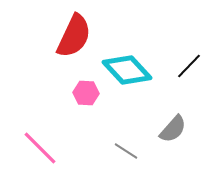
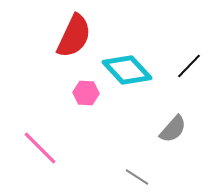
gray line: moved 11 px right, 26 px down
